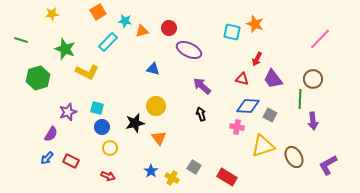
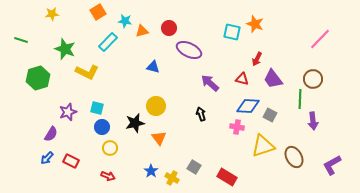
blue triangle at (153, 69): moved 2 px up
purple arrow at (202, 86): moved 8 px right, 3 px up
purple L-shape at (328, 165): moved 4 px right
